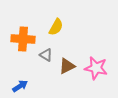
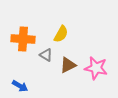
yellow semicircle: moved 5 px right, 7 px down
brown triangle: moved 1 px right, 1 px up
blue arrow: rotated 63 degrees clockwise
